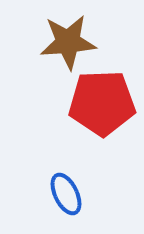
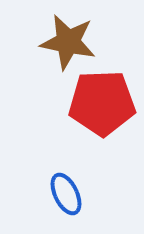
brown star: rotated 16 degrees clockwise
